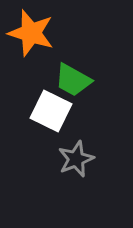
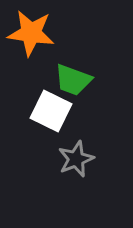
orange star: rotated 9 degrees counterclockwise
green trapezoid: rotated 9 degrees counterclockwise
